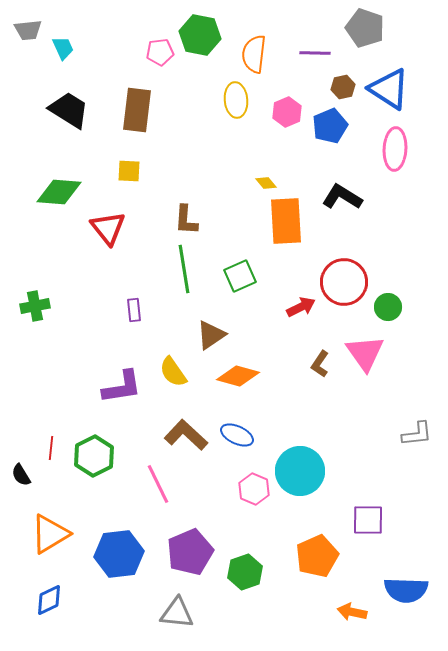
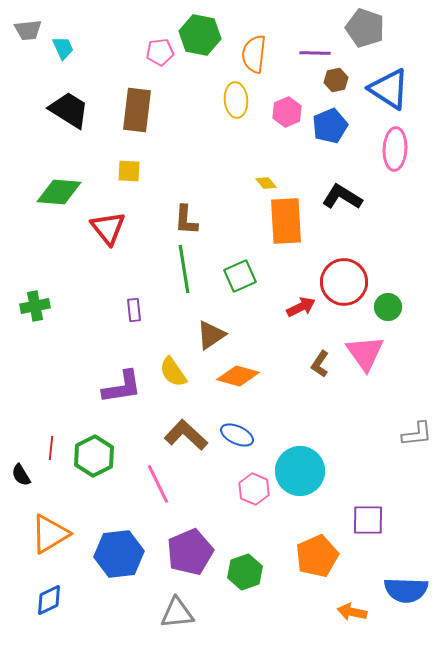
brown hexagon at (343, 87): moved 7 px left, 7 px up
gray triangle at (177, 613): rotated 12 degrees counterclockwise
